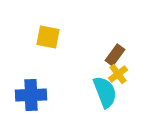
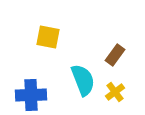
yellow cross: moved 3 px left, 18 px down
cyan semicircle: moved 22 px left, 12 px up
